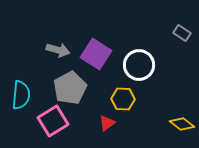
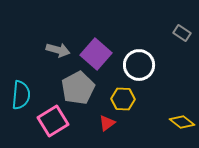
purple square: rotated 8 degrees clockwise
gray pentagon: moved 8 px right
yellow diamond: moved 2 px up
